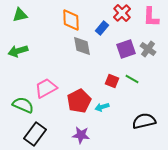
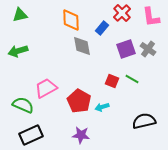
pink L-shape: rotated 10 degrees counterclockwise
red pentagon: rotated 15 degrees counterclockwise
black rectangle: moved 4 px left, 1 px down; rotated 30 degrees clockwise
